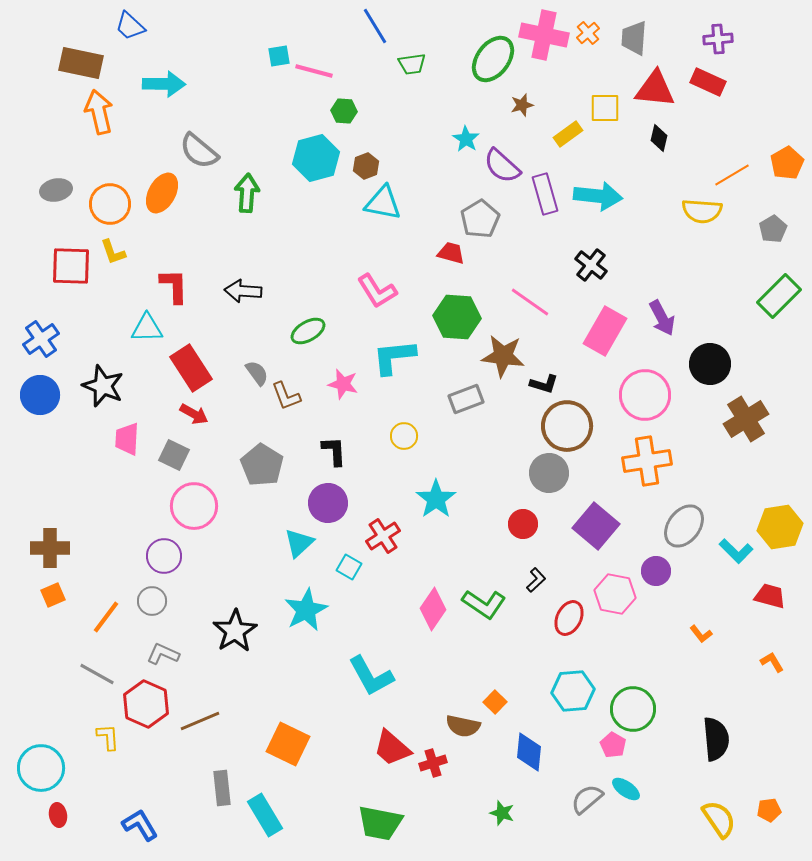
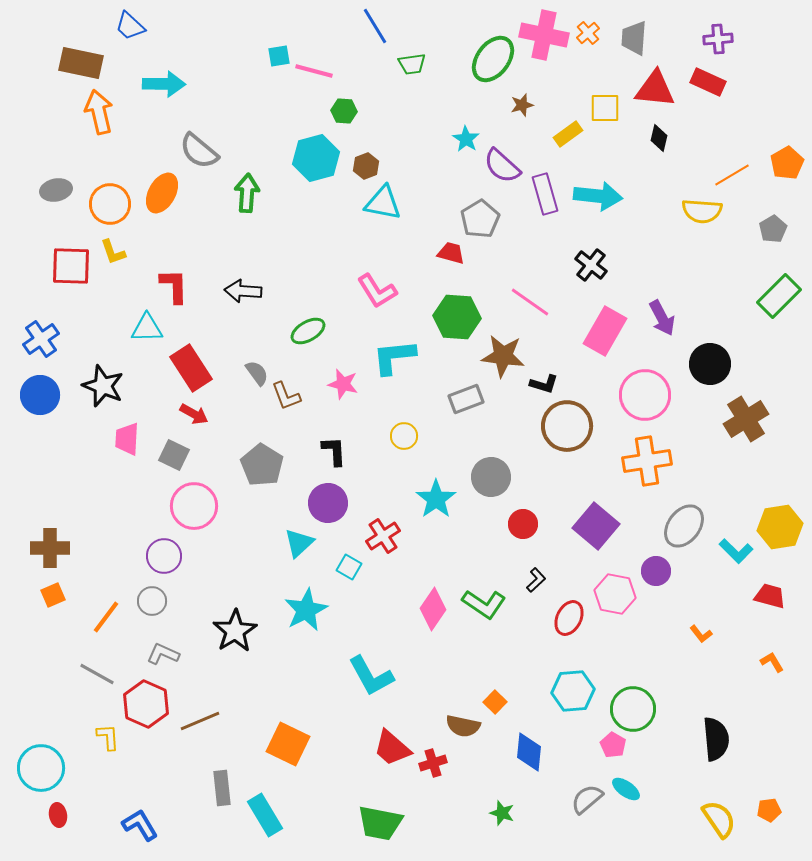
gray circle at (549, 473): moved 58 px left, 4 px down
